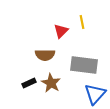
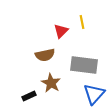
brown semicircle: rotated 12 degrees counterclockwise
black rectangle: moved 13 px down
blue triangle: moved 1 px left
